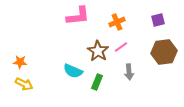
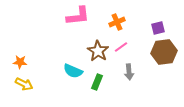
purple square: moved 8 px down
